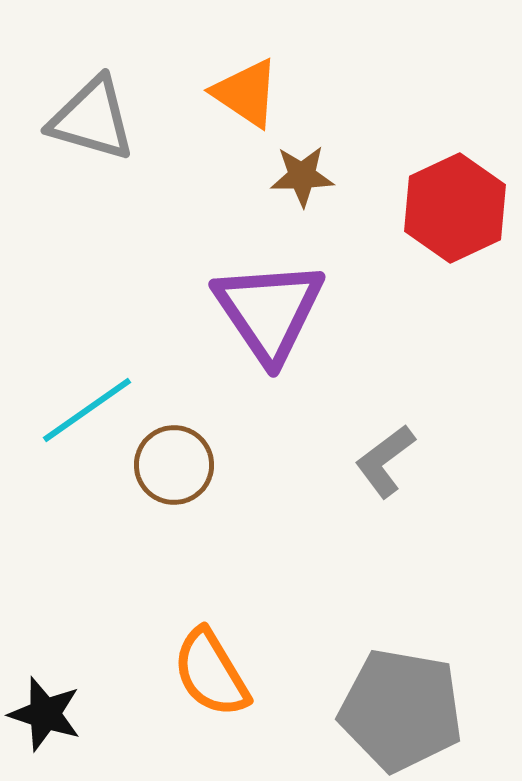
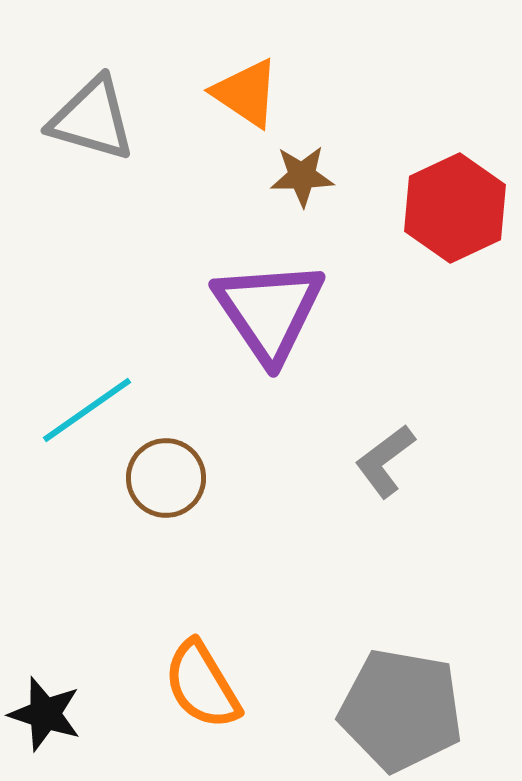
brown circle: moved 8 px left, 13 px down
orange semicircle: moved 9 px left, 12 px down
